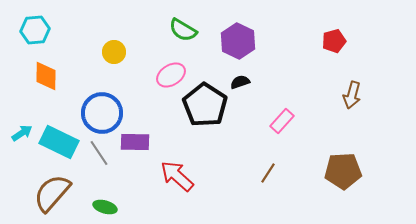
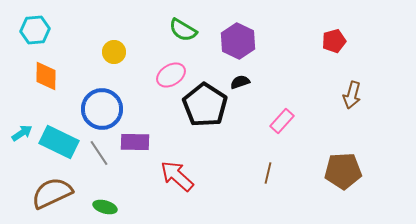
blue circle: moved 4 px up
brown line: rotated 20 degrees counterclockwise
brown semicircle: rotated 24 degrees clockwise
